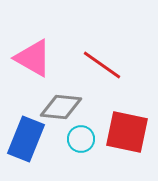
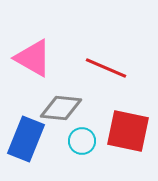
red line: moved 4 px right, 3 px down; rotated 12 degrees counterclockwise
gray diamond: moved 1 px down
red square: moved 1 px right, 1 px up
cyan circle: moved 1 px right, 2 px down
